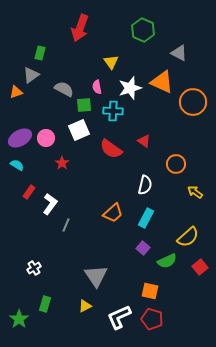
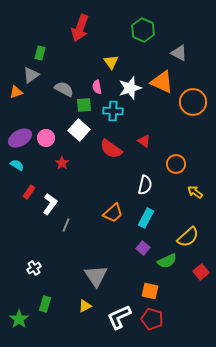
white square at (79, 130): rotated 25 degrees counterclockwise
red square at (200, 267): moved 1 px right, 5 px down
